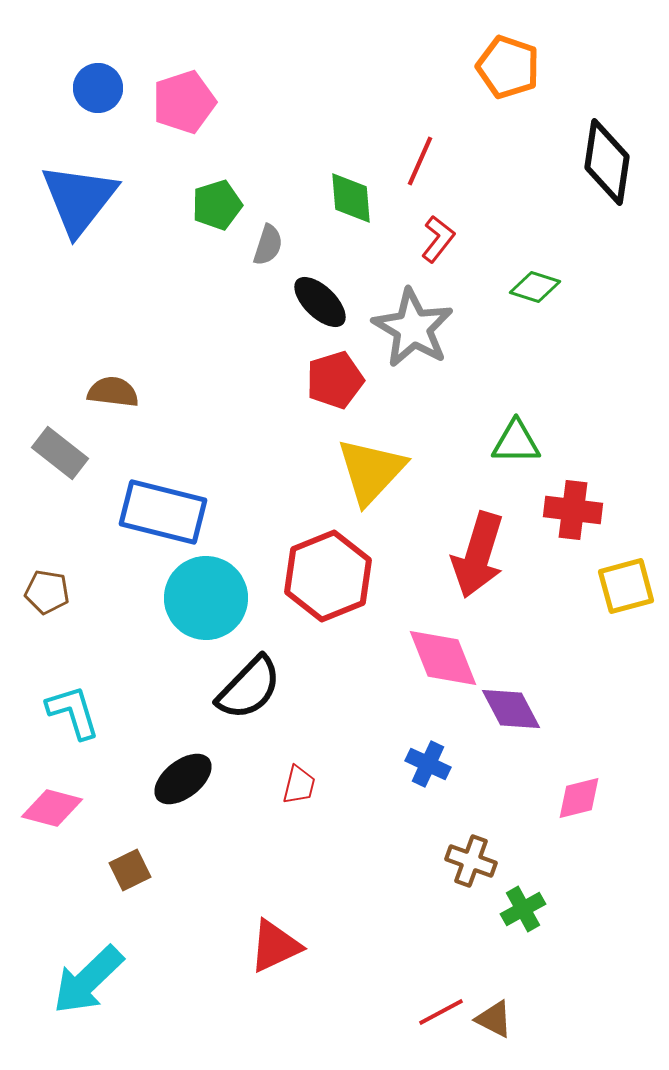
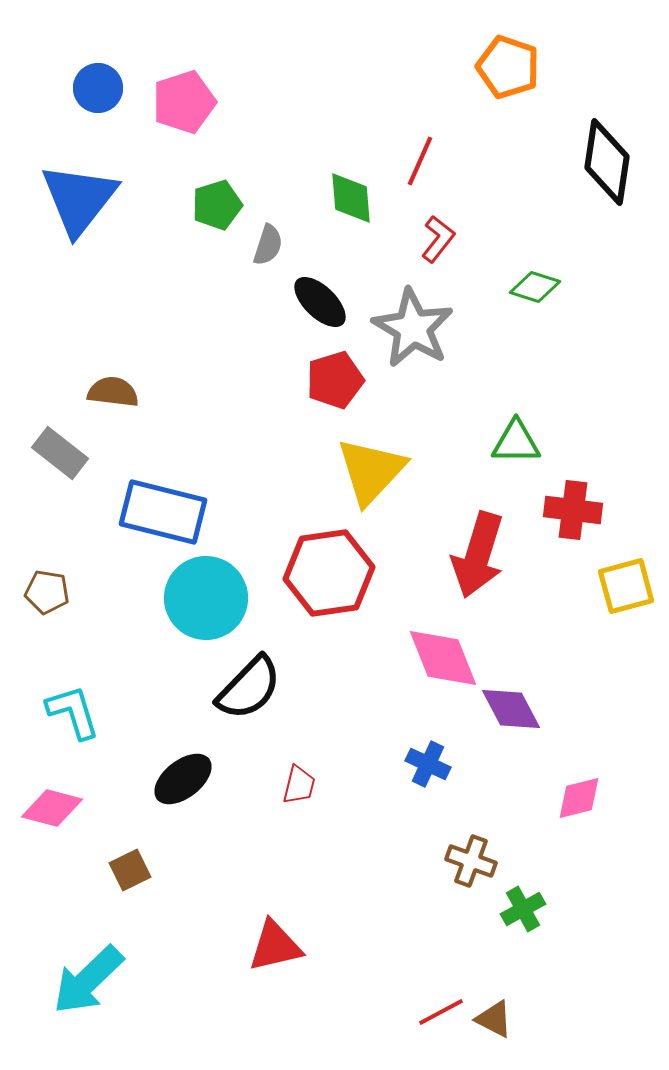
red hexagon at (328, 576): moved 1 px right, 3 px up; rotated 14 degrees clockwise
red triangle at (275, 946): rotated 12 degrees clockwise
